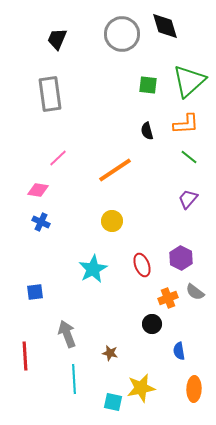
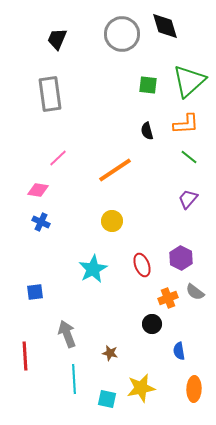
cyan square: moved 6 px left, 3 px up
